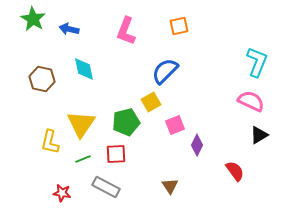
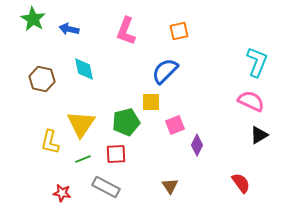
orange square: moved 5 px down
yellow square: rotated 30 degrees clockwise
red semicircle: moved 6 px right, 12 px down
